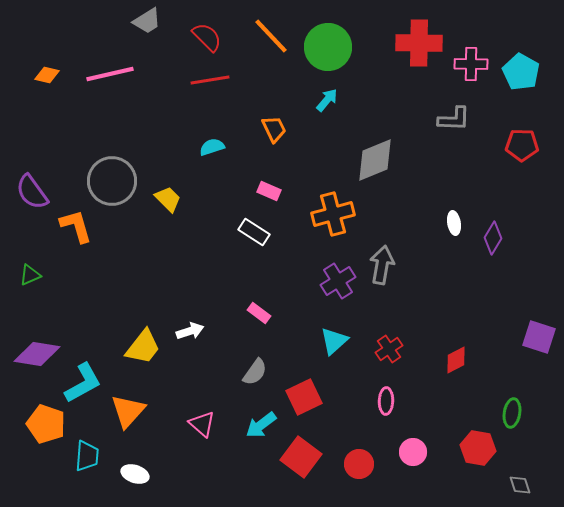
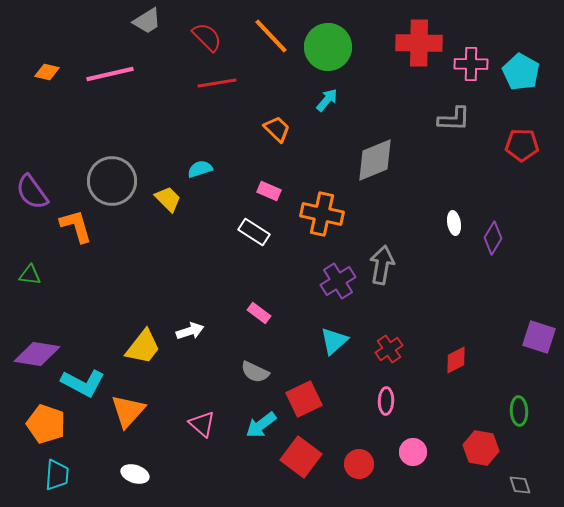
orange diamond at (47, 75): moved 3 px up
red line at (210, 80): moved 7 px right, 3 px down
orange trapezoid at (274, 129): moved 3 px right; rotated 20 degrees counterclockwise
cyan semicircle at (212, 147): moved 12 px left, 22 px down
orange cross at (333, 214): moved 11 px left; rotated 27 degrees clockwise
green triangle at (30, 275): rotated 30 degrees clockwise
gray semicircle at (255, 372): rotated 80 degrees clockwise
cyan L-shape at (83, 383): rotated 57 degrees clockwise
red square at (304, 397): moved 2 px down
green ellipse at (512, 413): moved 7 px right, 2 px up; rotated 12 degrees counterclockwise
red hexagon at (478, 448): moved 3 px right
cyan trapezoid at (87, 456): moved 30 px left, 19 px down
